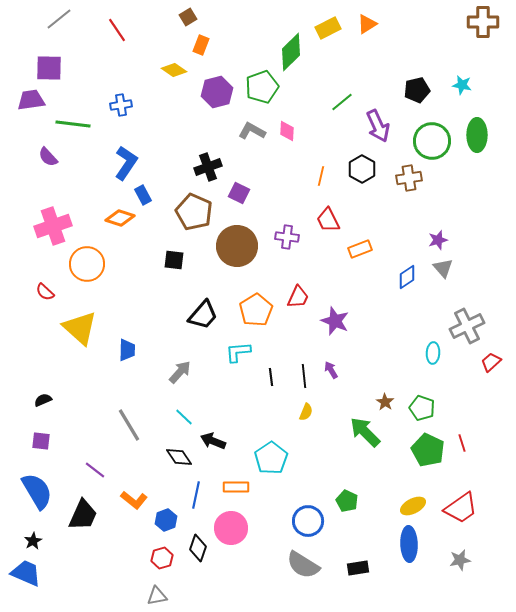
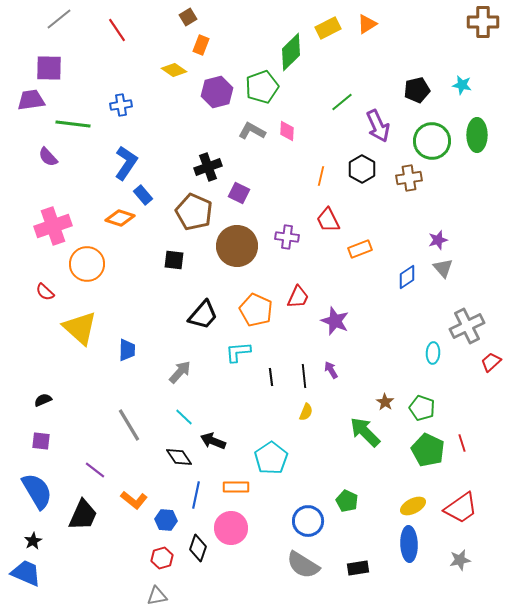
blue rectangle at (143, 195): rotated 12 degrees counterclockwise
orange pentagon at (256, 310): rotated 16 degrees counterclockwise
blue hexagon at (166, 520): rotated 25 degrees clockwise
